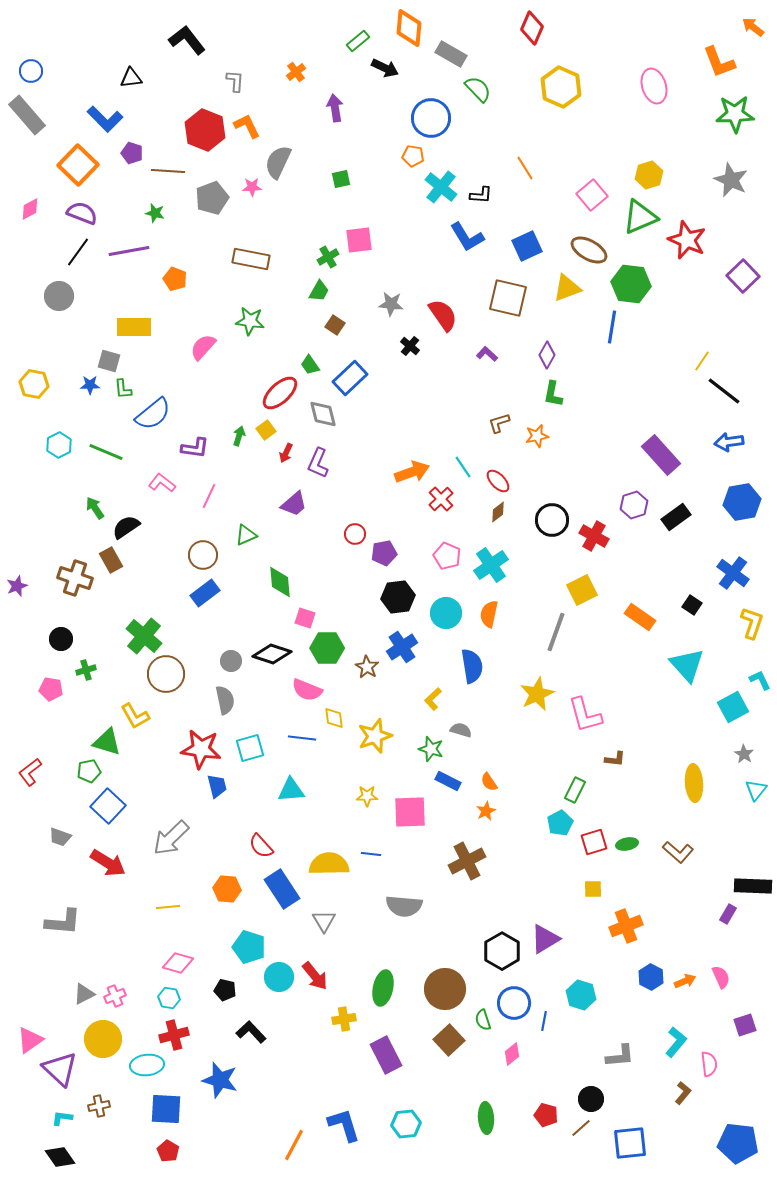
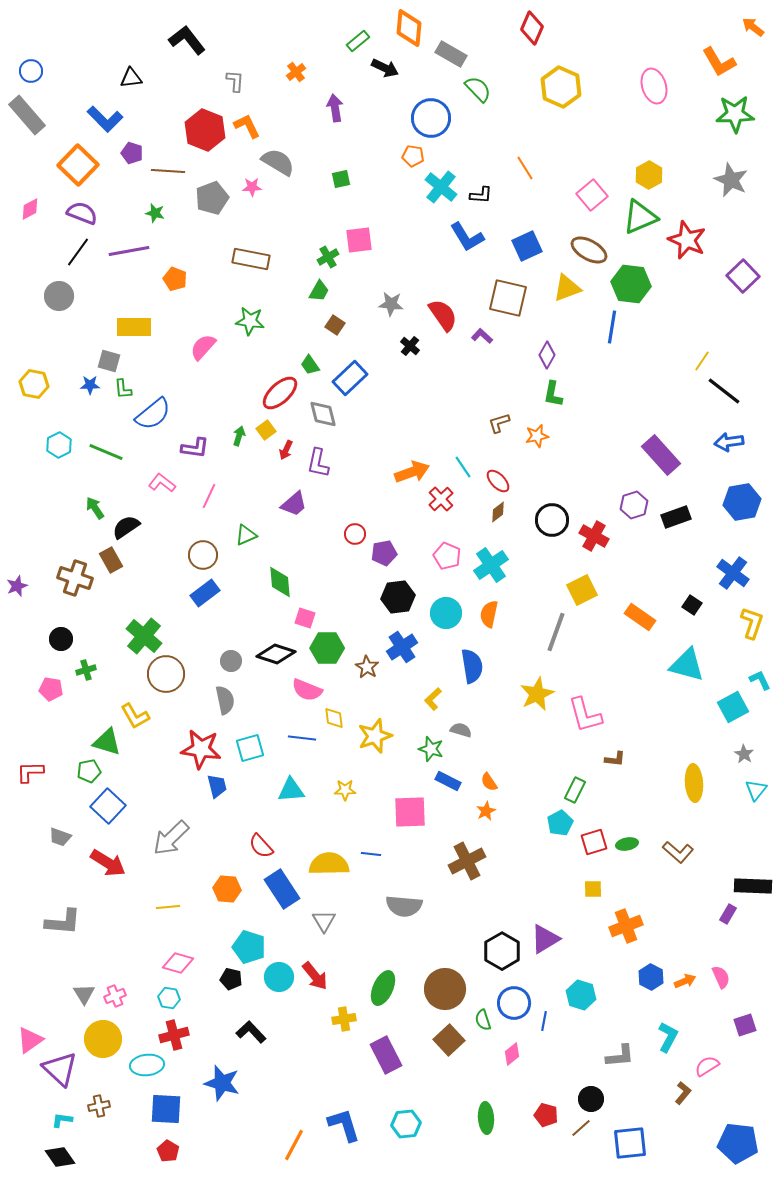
orange L-shape at (719, 62): rotated 9 degrees counterclockwise
gray semicircle at (278, 162): rotated 96 degrees clockwise
yellow hexagon at (649, 175): rotated 12 degrees counterclockwise
purple L-shape at (487, 354): moved 5 px left, 18 px up
red arrow at (286, 453): moved 3 px up
purple L-shape at (318, 463): rotated 12 degrees counterclockwise
black rectangle at (676, 517): rotated 16 degrees clockwise
black diamond at (272, 654): moved 4 px right
cyan triangle at (687, 665): rotated 33 degrees counterclockwise
red L-shape at (30, 772): rotated 36 degrees clockwise
yellow star at (367, 796): moved 22 px left, 6 px up
green ellipse at (383, 988): rotated 12 degrees clockwise
black pentagon at (225, 990): moved 6 px right, 11 px up
gray triangle at (84, 994): rotated 35 degrees counterclockwise
cyan L-shape at (676, 1042): moved 8 px left, 5 px up; rotated 12 degrees counterclockwise
pink semicircle at (709, 1064): moved 2 px left, 2 px down; rotated 115 degrees counterclockwise
blue star at (220, 1080): moved 2 px right, 3 px down
cyan L-shape at (62, 1118): moved 2 px down
